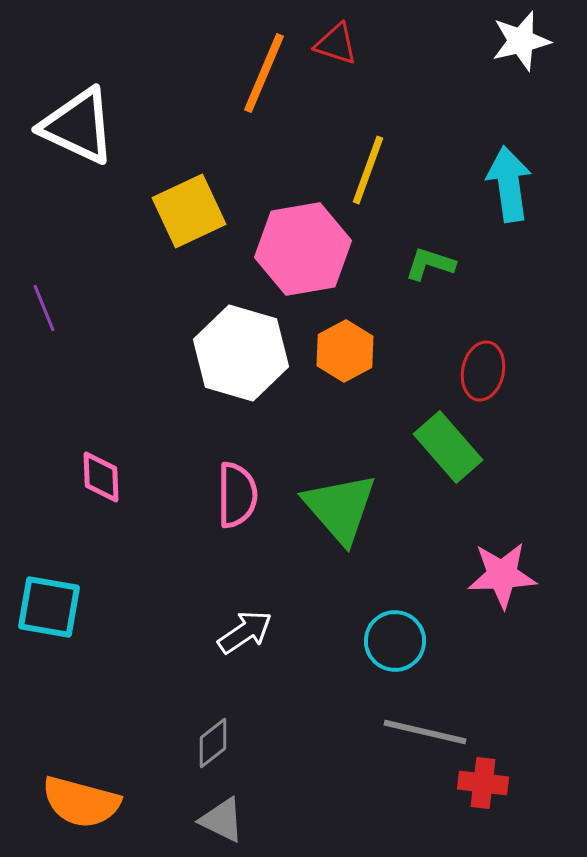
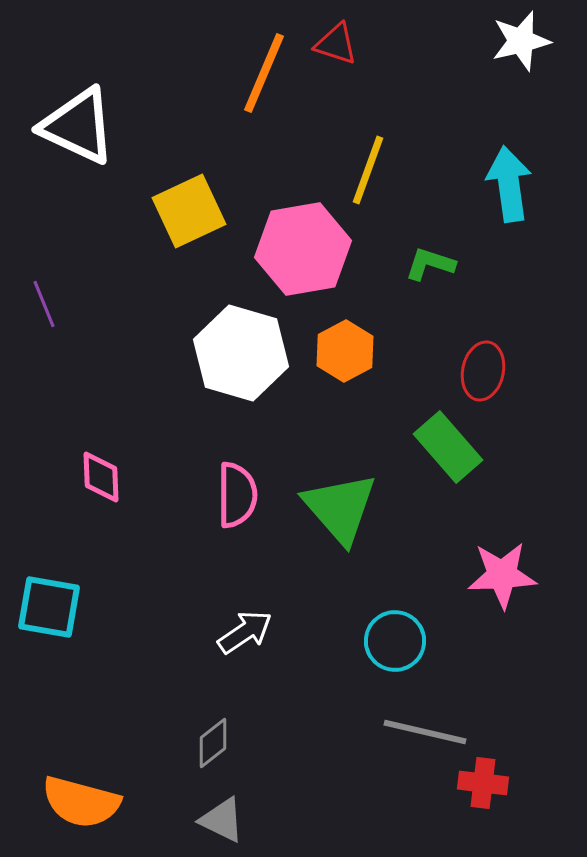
purple line: moved 4 px up
